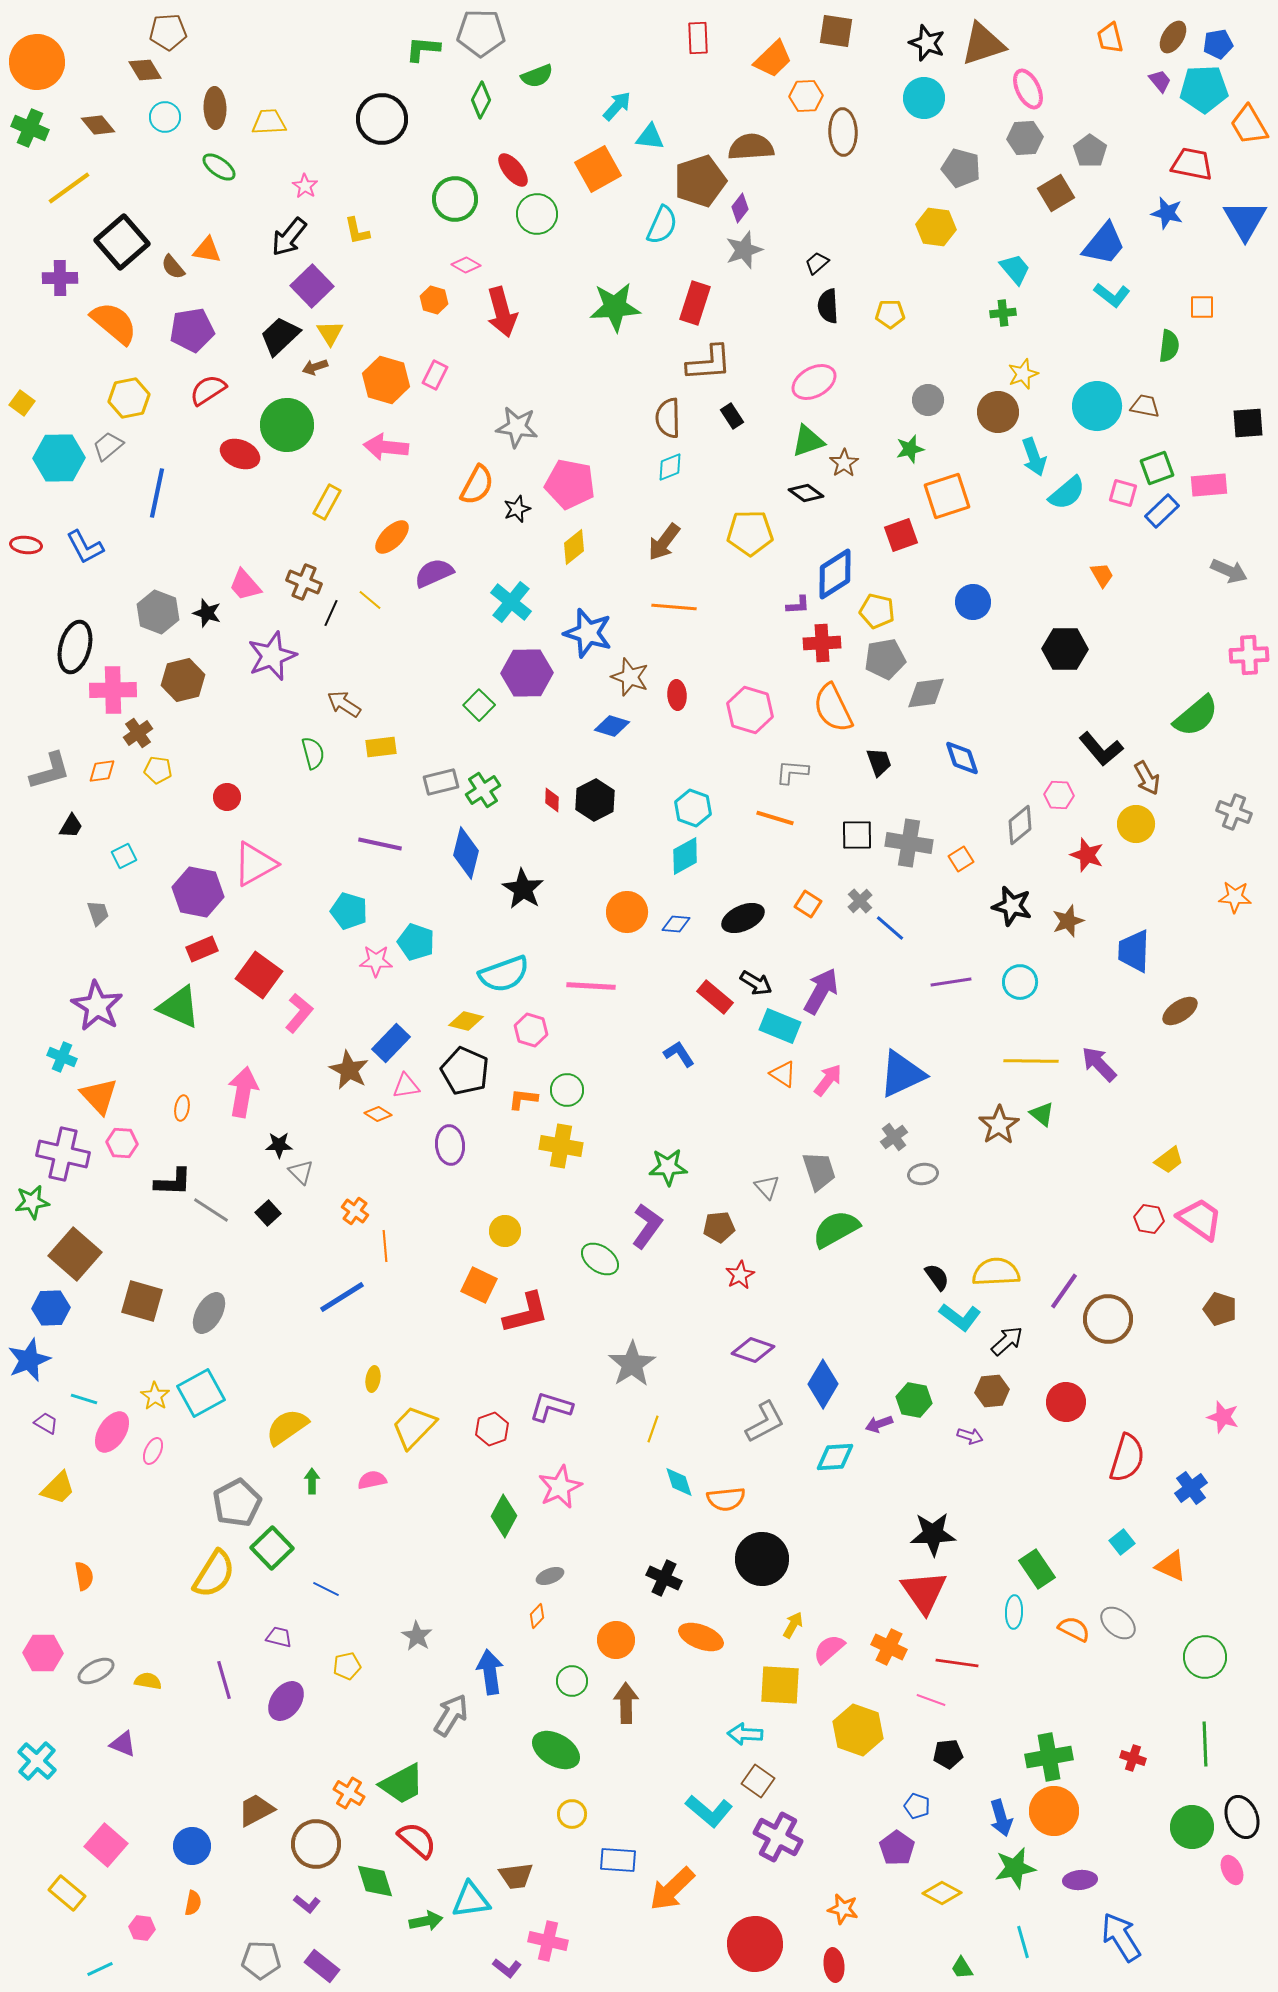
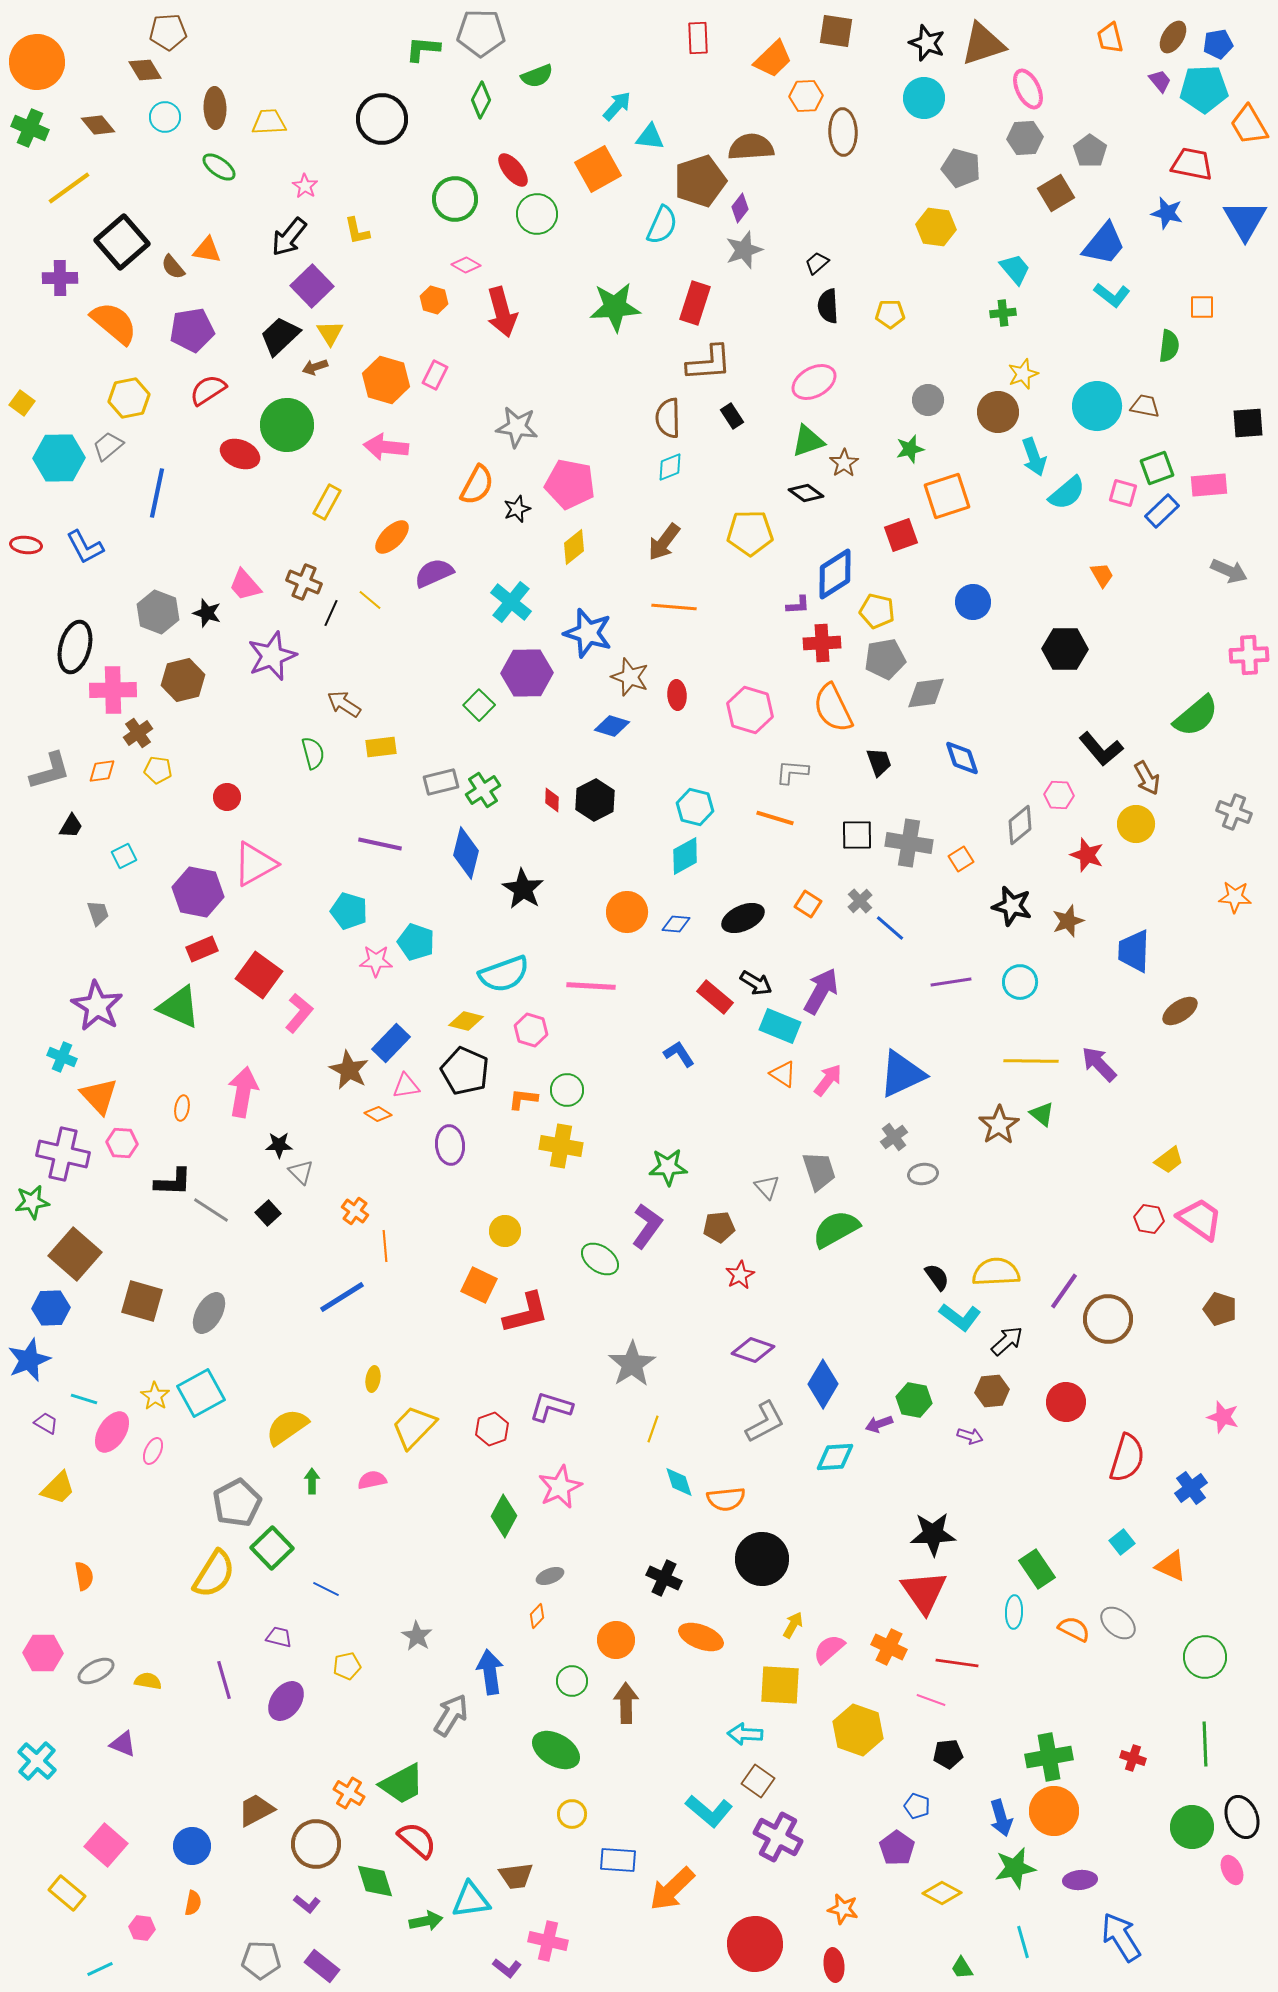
cyan hexagon at (693, 808): moved 2 px right, 1 px up; rotated 6 degrees counterclockwise
